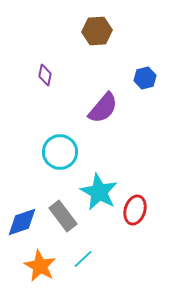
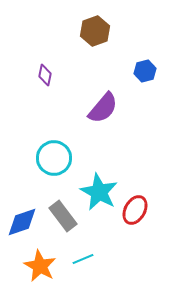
brown hexagon: moved 2 px left; rotated 16 degrees counterclockwise
blue hexagon: moved 7 px up
cyan circle: moved 6 px left, 6 px down
red ellipse: rotated 12 degrees clockwise
cyan line: rotated 20 degrees clockwise
